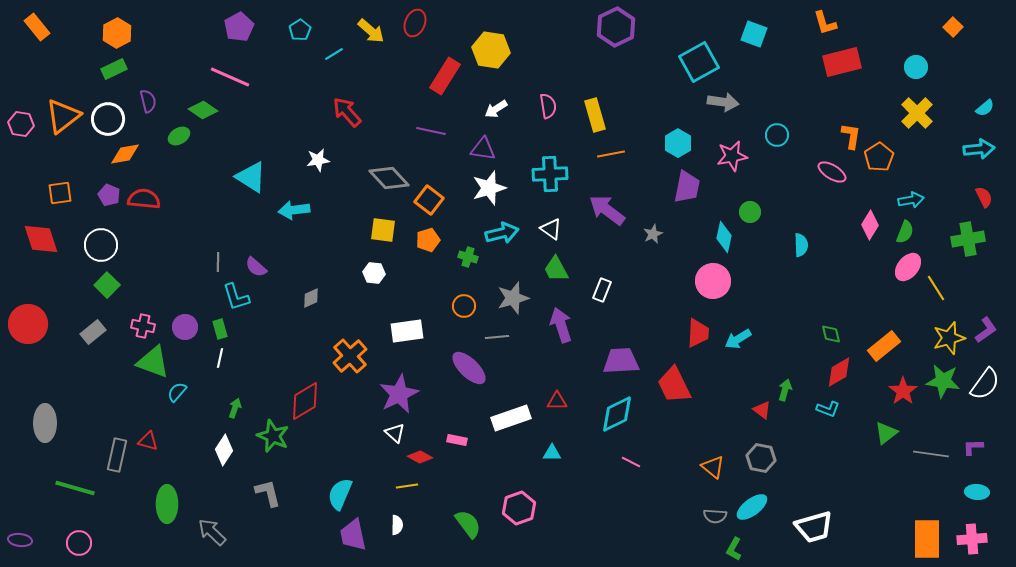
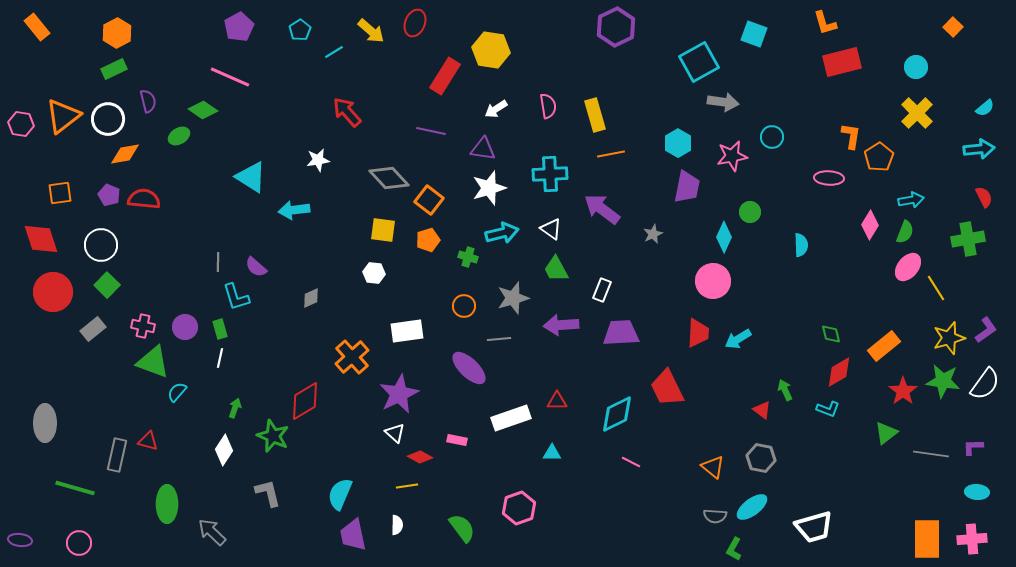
cyan line at (334, 54): moved 2 px up
cyan circle at (777, 135): moved 5 px left, 2 px down
pink ellipse at (832, 172): moved 3 px left, 6 px down; rotated 28 degrees counterclockwise
purple arrow at (607, 210): moved 5 px left, 1 px up
cyan diamond at (724, 237): rotated 12 degrees clockwise
red circle at (28, 324): moved 25 px right, 32 px up
purple arrow at (561, 325): rotated 76 degrees counterclockwise
gray rectangle at (93, 332): moved 3 px up
gray line at (497, 337): moved 2 px right, 2 px down
orange cross at (350, 356): moved 2 px right, 1 px down
purple trapezoid at (621, 361): moved 28 px up
red trapezoid at (674, 385): moved 7 px left, 3 px down
green arrow at (785, 390): rotated 40 degrees counterclockwise
green semicircle at (468, 524): moved 6 px left, 4 px down
